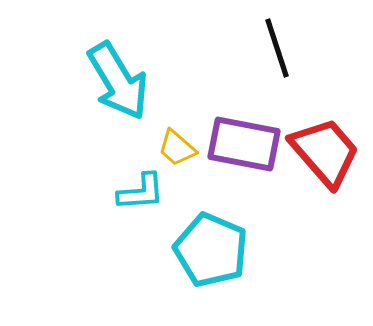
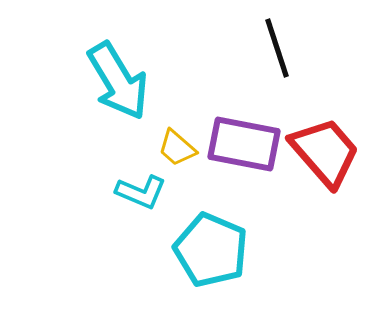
cyan L-shape: rotated 27 degrees clockwise
